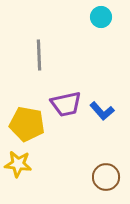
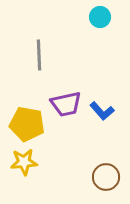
cyan circle: moved 1 px left
yellow star: moved 6 px right, 2 px up; rotated 12 degrees counterclockwise
